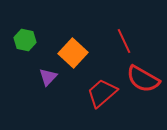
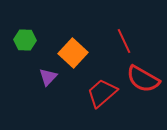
green hexagon: rotated 10 degrees counterclockwise
